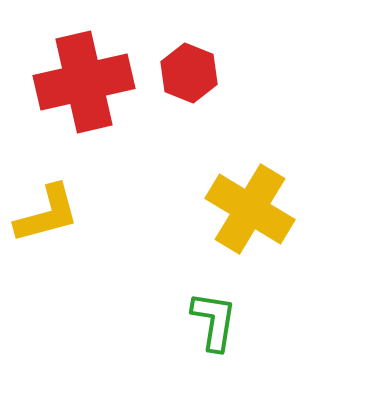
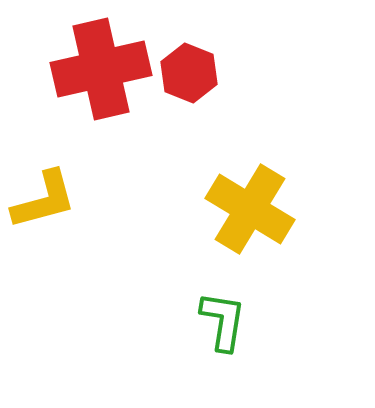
red cross: moved 17 px right, 13 px up
yellow L-shape: moved 3 px left, 14 px up
green L-shape: moved 9 px right
